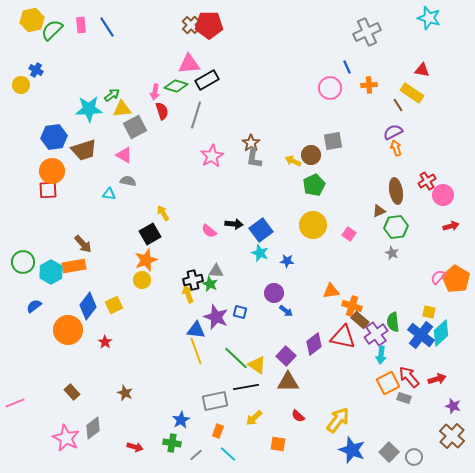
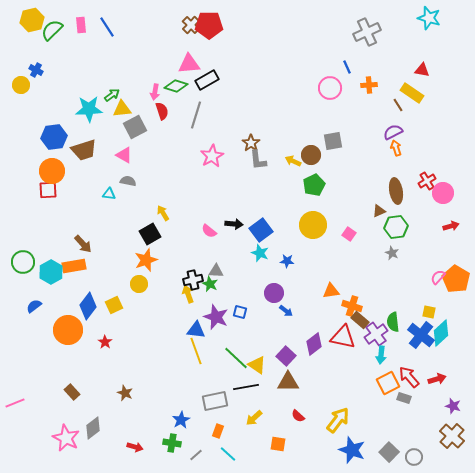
gray L-shape at (254, 158): moved 4 px right, 2 px down; rotated 15 degrees counterclockwise
pink circle at (443, 195): moved 2 px up
yellow circle at (142, 280): moved 3 px left, 4 px down
